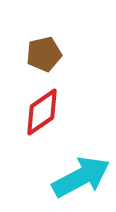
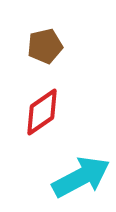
brown pentagon: moved 1 px right, 8 px up
